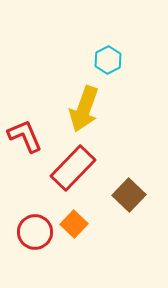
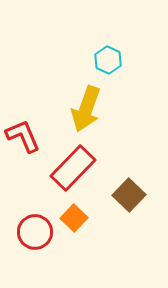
cyan hexagon: rotated 8 degrees counterclockwise
yellow arrow: moved 2 px right
red L-shape: moved 2 px left
orange square: moved 6 px up
